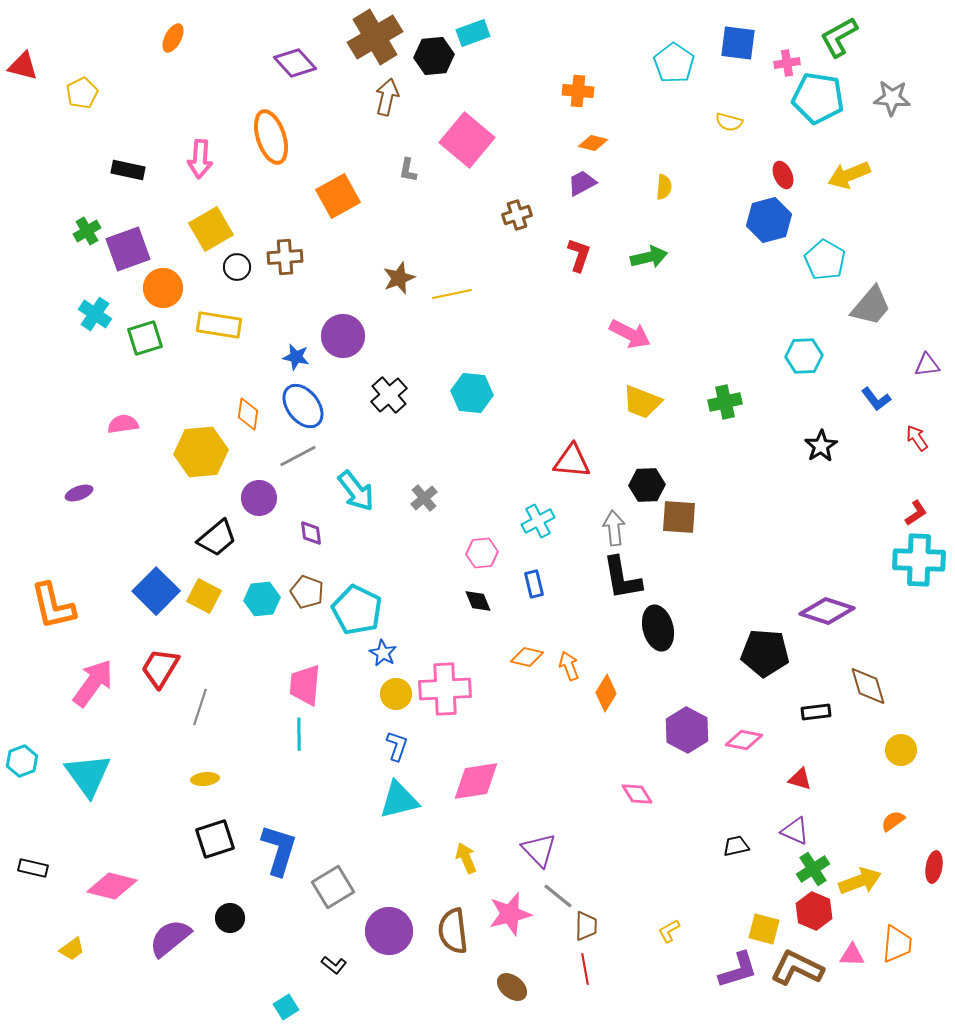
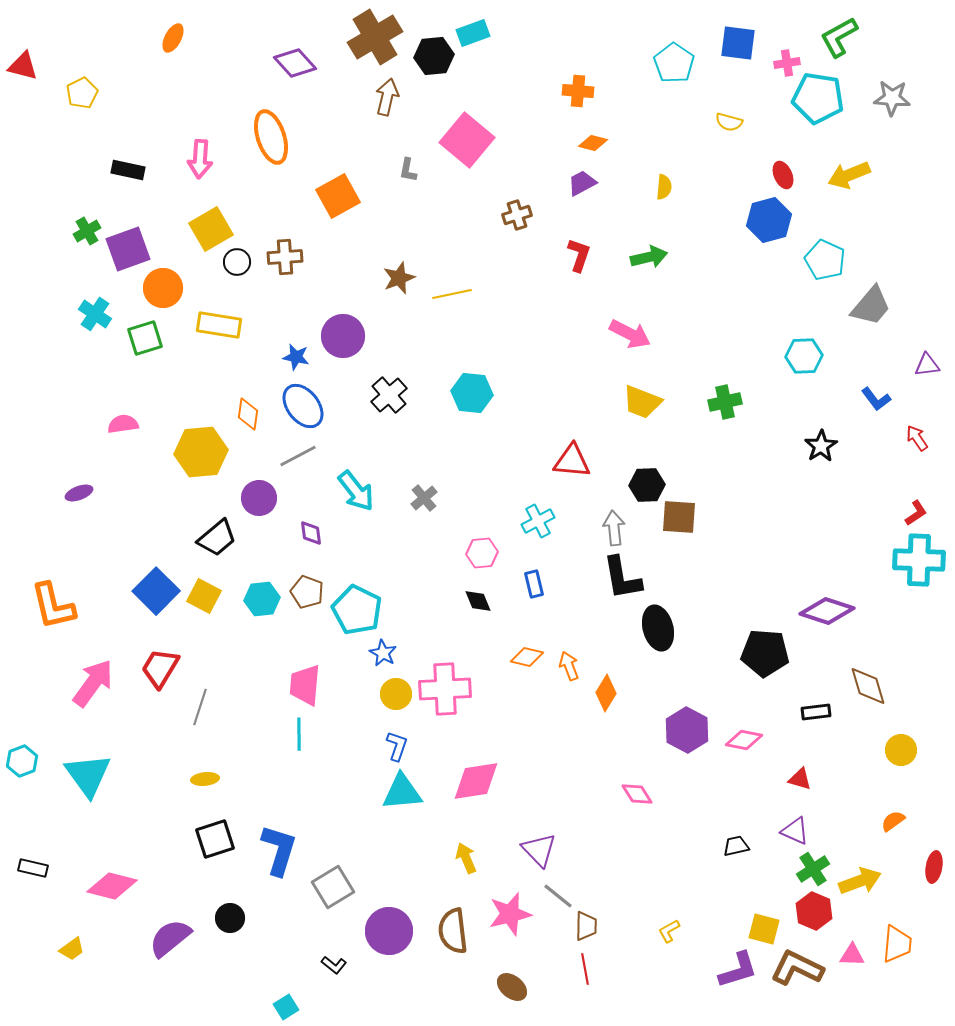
cyan pentagon at (825, 260): rotated 6 degrees counterclockwise
black circle at (237, 267): moved 5 px up
cyan triangle at (399, 800): moved 3 px right, 8 px up; rotated 9 degrees clockwise
